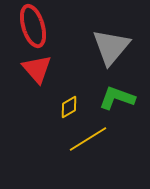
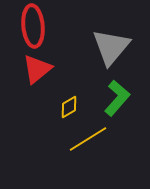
red ellipse: rotated 12 degrees clockwise
red triangle: rotated 32 degrees clockwise
green L-shape: rotated 111 degrees clockwise
